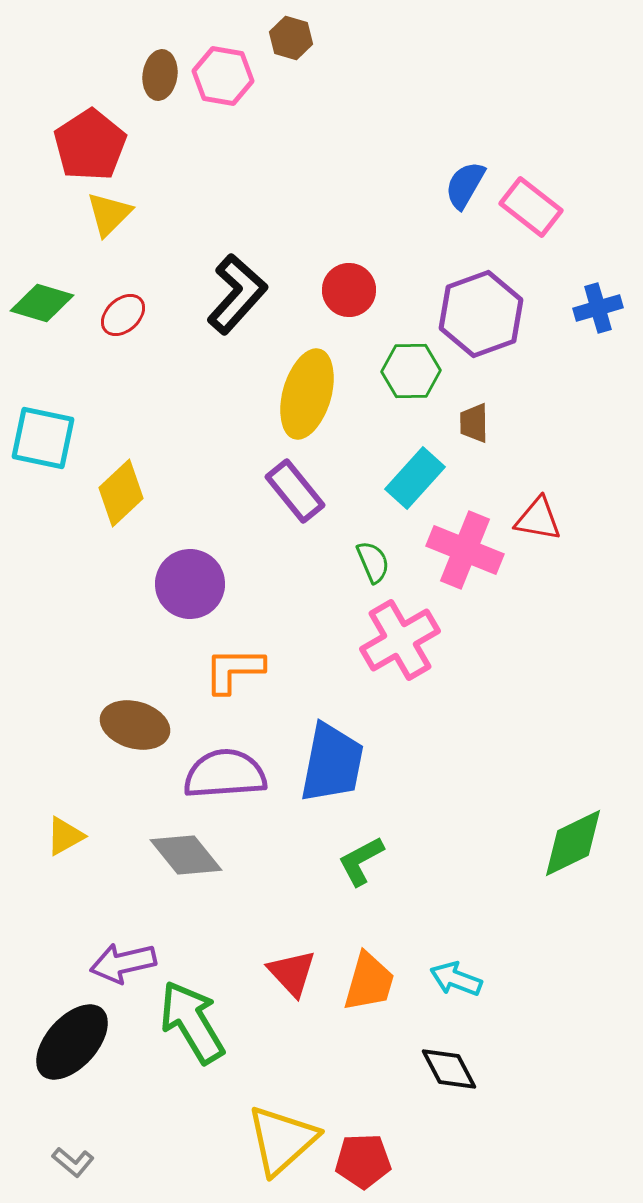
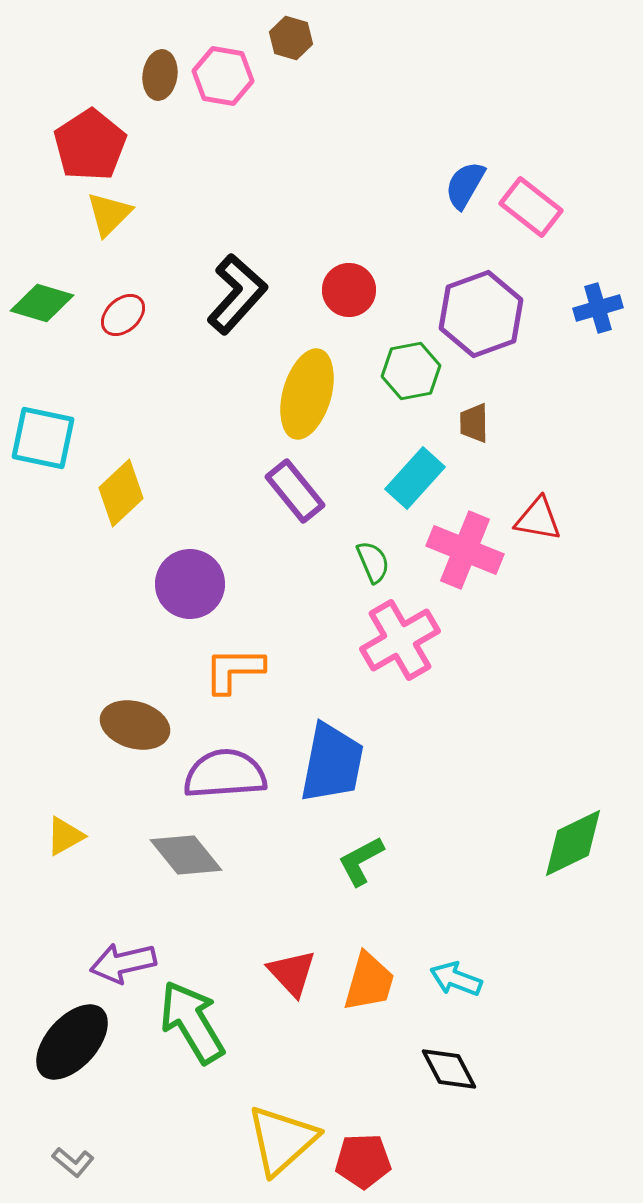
green hexagon at (411, 371): rotated 10 degrees counterclockwise
